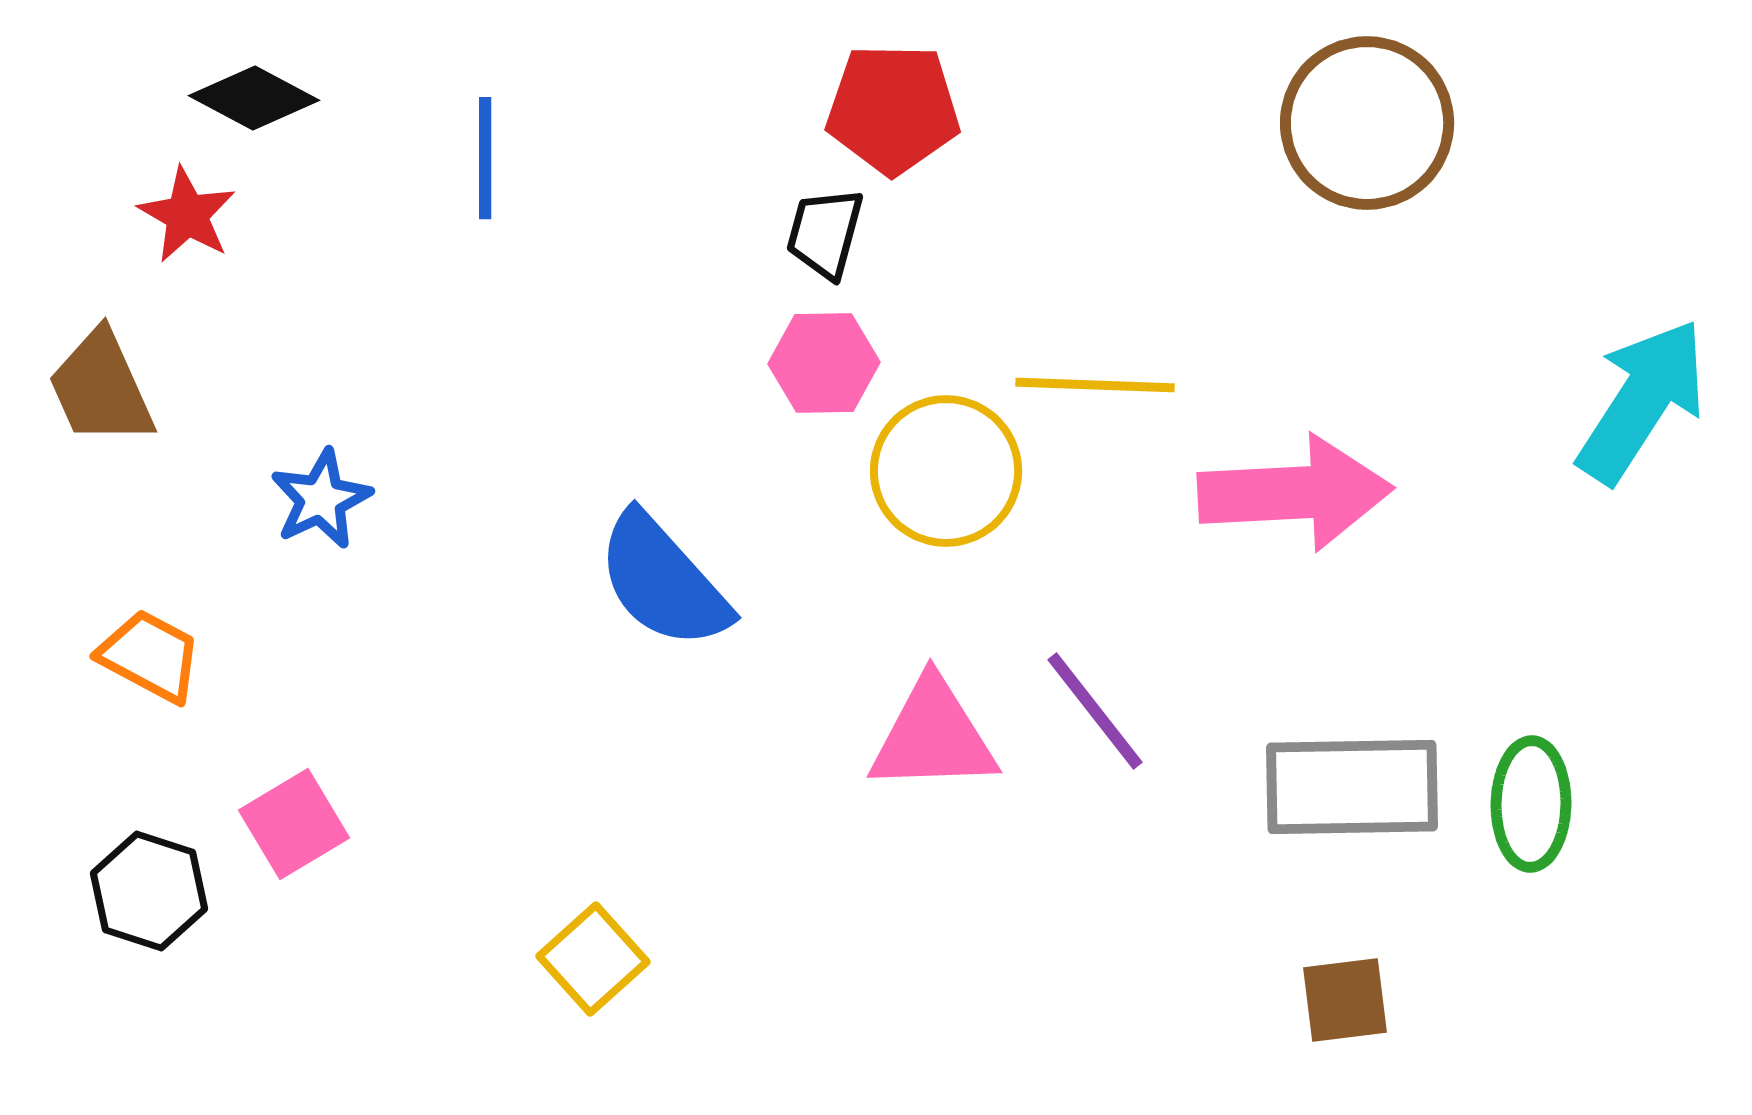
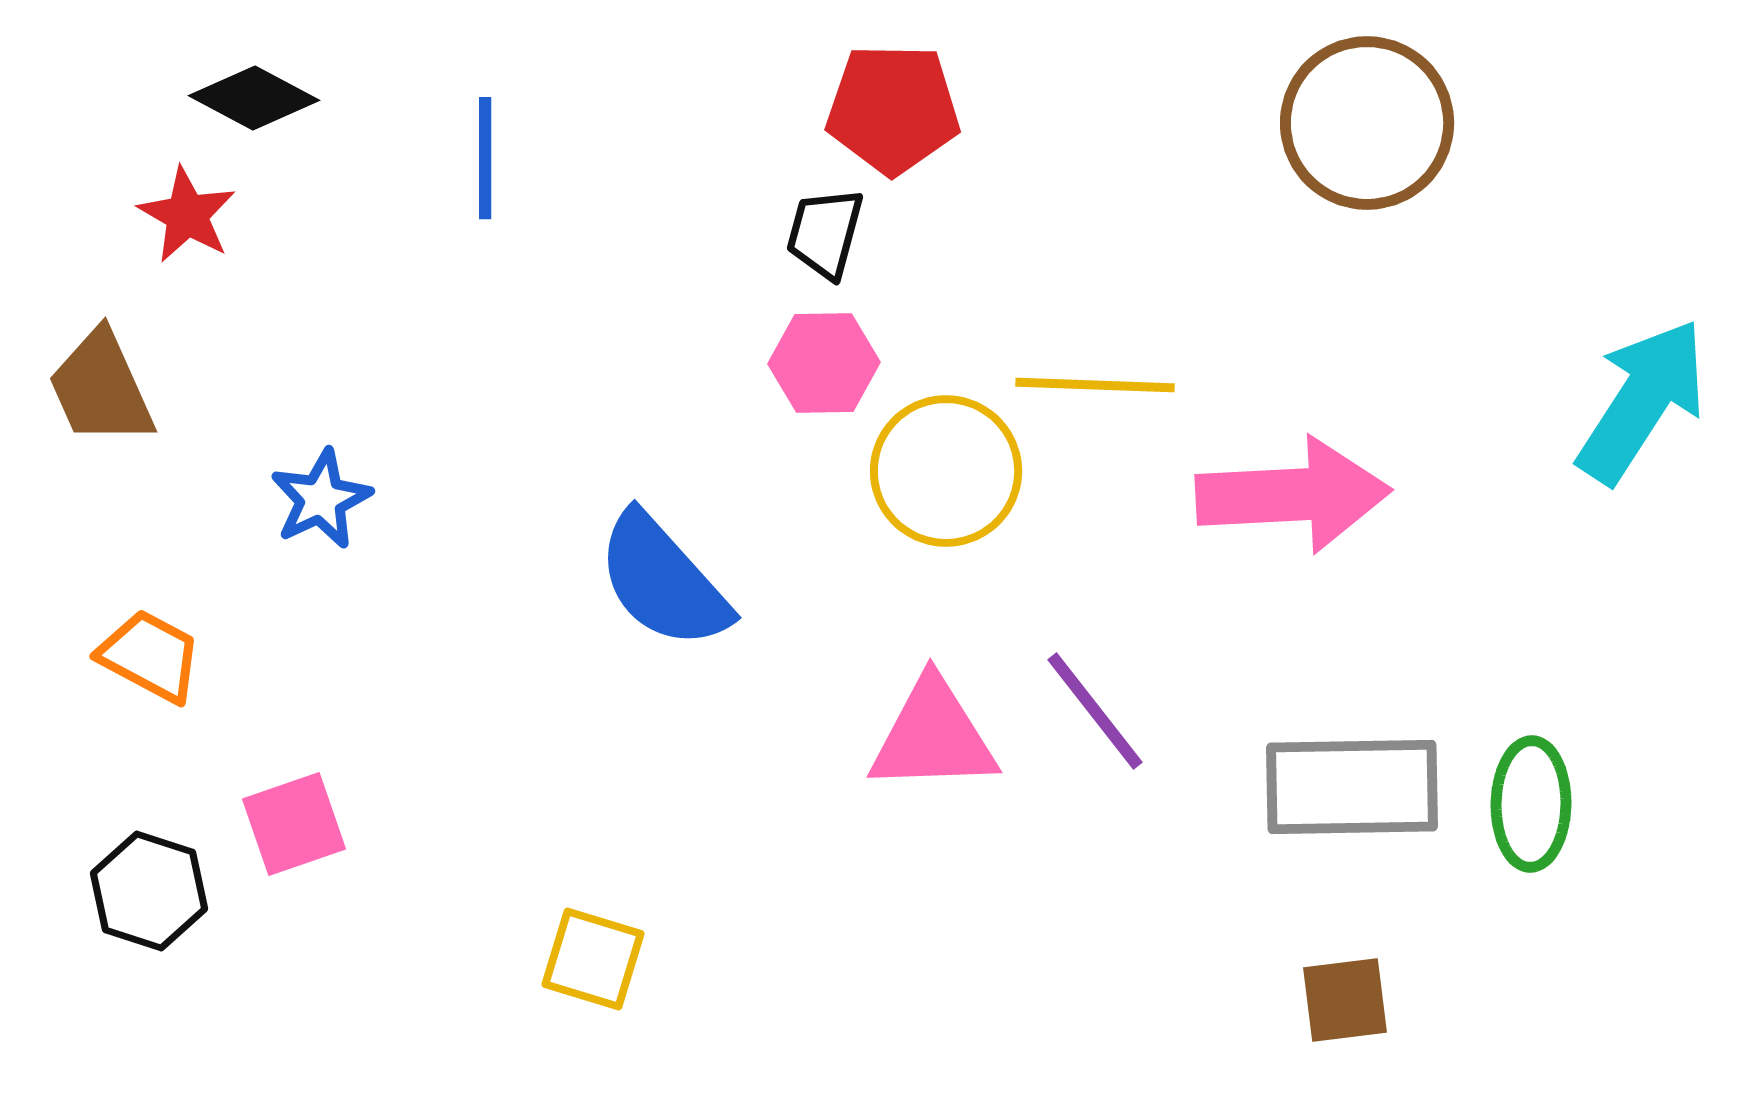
pink arrow: moved 2 px left, 2 px down
pink square: rotated 12 degrees clockwise
yellow square: rotated 31 degrees counterclockwise
